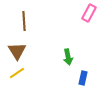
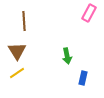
green arrow: moved 1 px left, 1 px up
